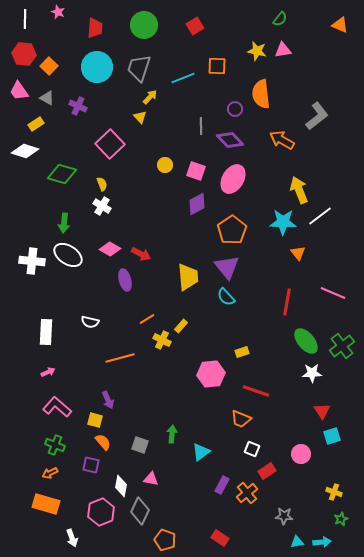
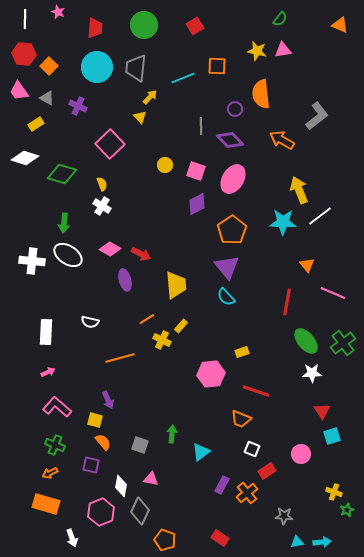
gray trapezoid at (139, 68): moved 3 px left; rotated 12 degrees counterclockwise
white diamond at (25, 151): moved 7 px down
orange triangle at (298, 253): moved 9 px right, 12 px down
yellow trapezoid at (188, 277): moved 12 px left, 8 px down
green cross at (342, 346): moved 1 px right, 3 px up
green star at (341, 519): moved 6 px right, 9 px up
